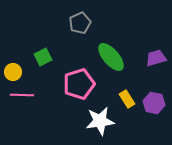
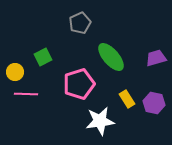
yellow circle: moved 2 px right
pink line: moved 4 px right, 1 px up
